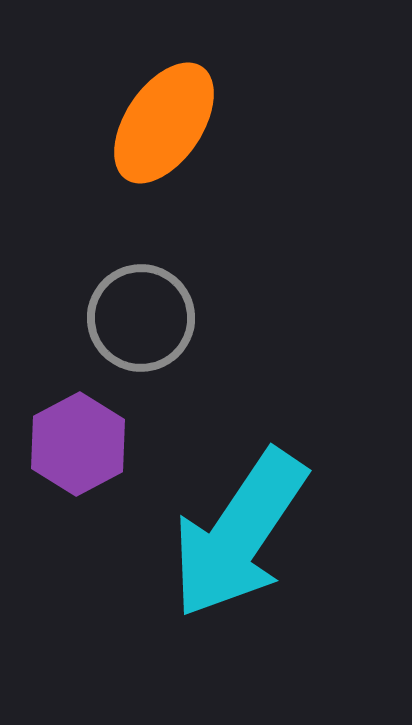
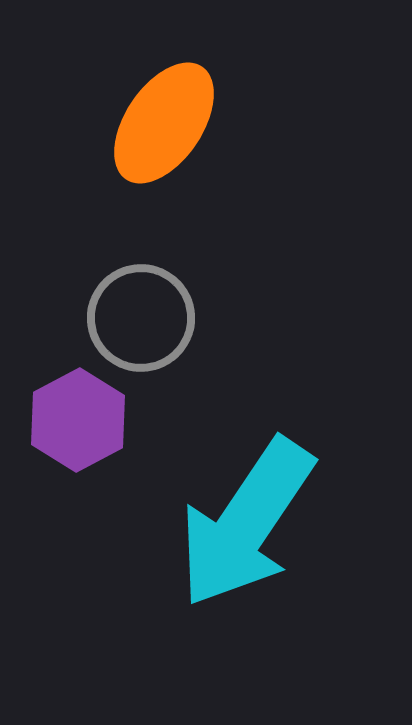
purple hexagon: moved 24 px up
cyan arrow: moved 7 px right, 11 px up
